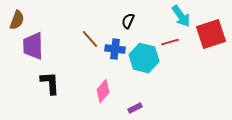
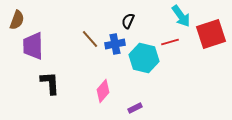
blue cross: moved 5 px up; rotated 18 degrees counterclockwise
